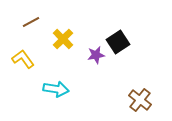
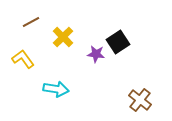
yellow cross: moved 2 px up
purple star: moved 1 px up; rotated 18 degrees clockwise
